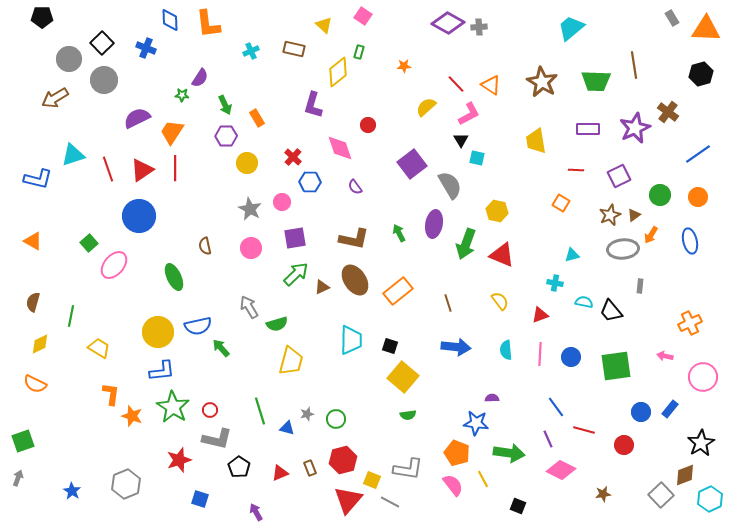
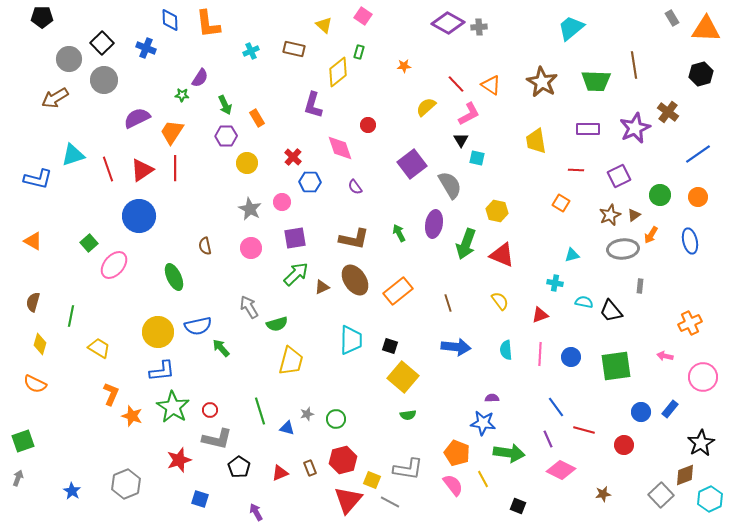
yellow diamond at (40, 344): rotated 50 degrees counterclockwise
orange L-shape at (111, 394): rotated 15 degrees clockwise
blue star at (476, 423): moved 7 px right
